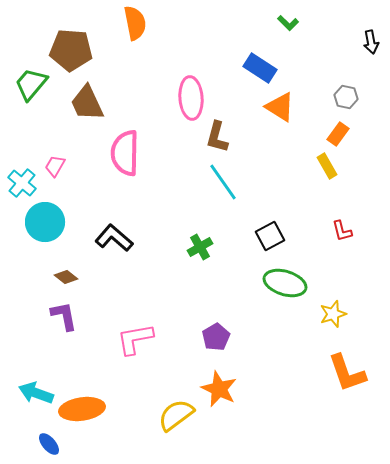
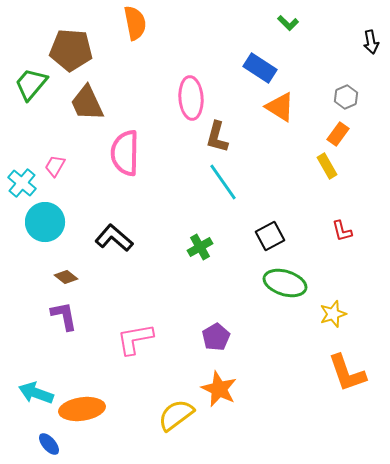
gray hexagon: rotated 25 degrees clockwise
